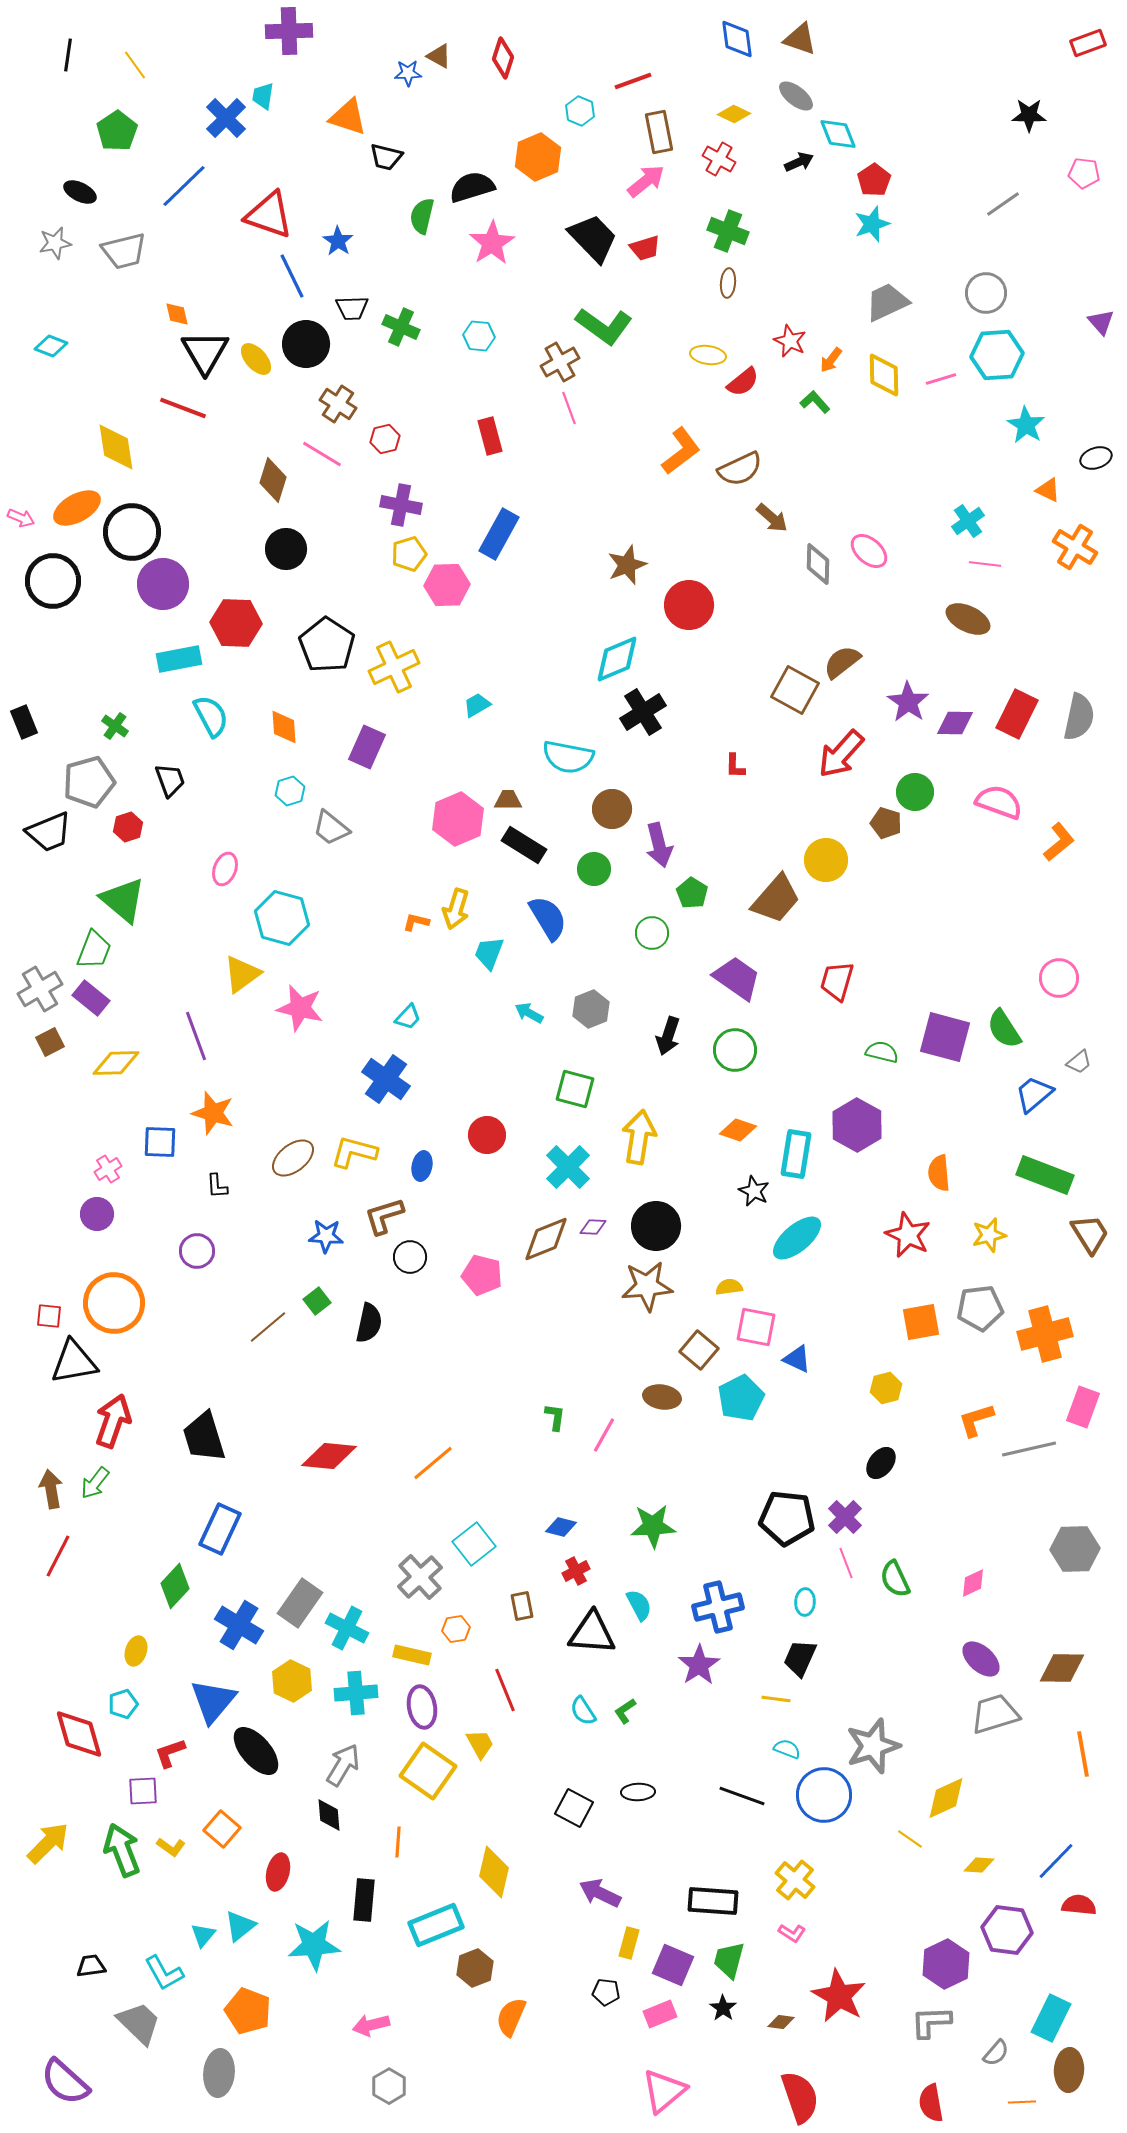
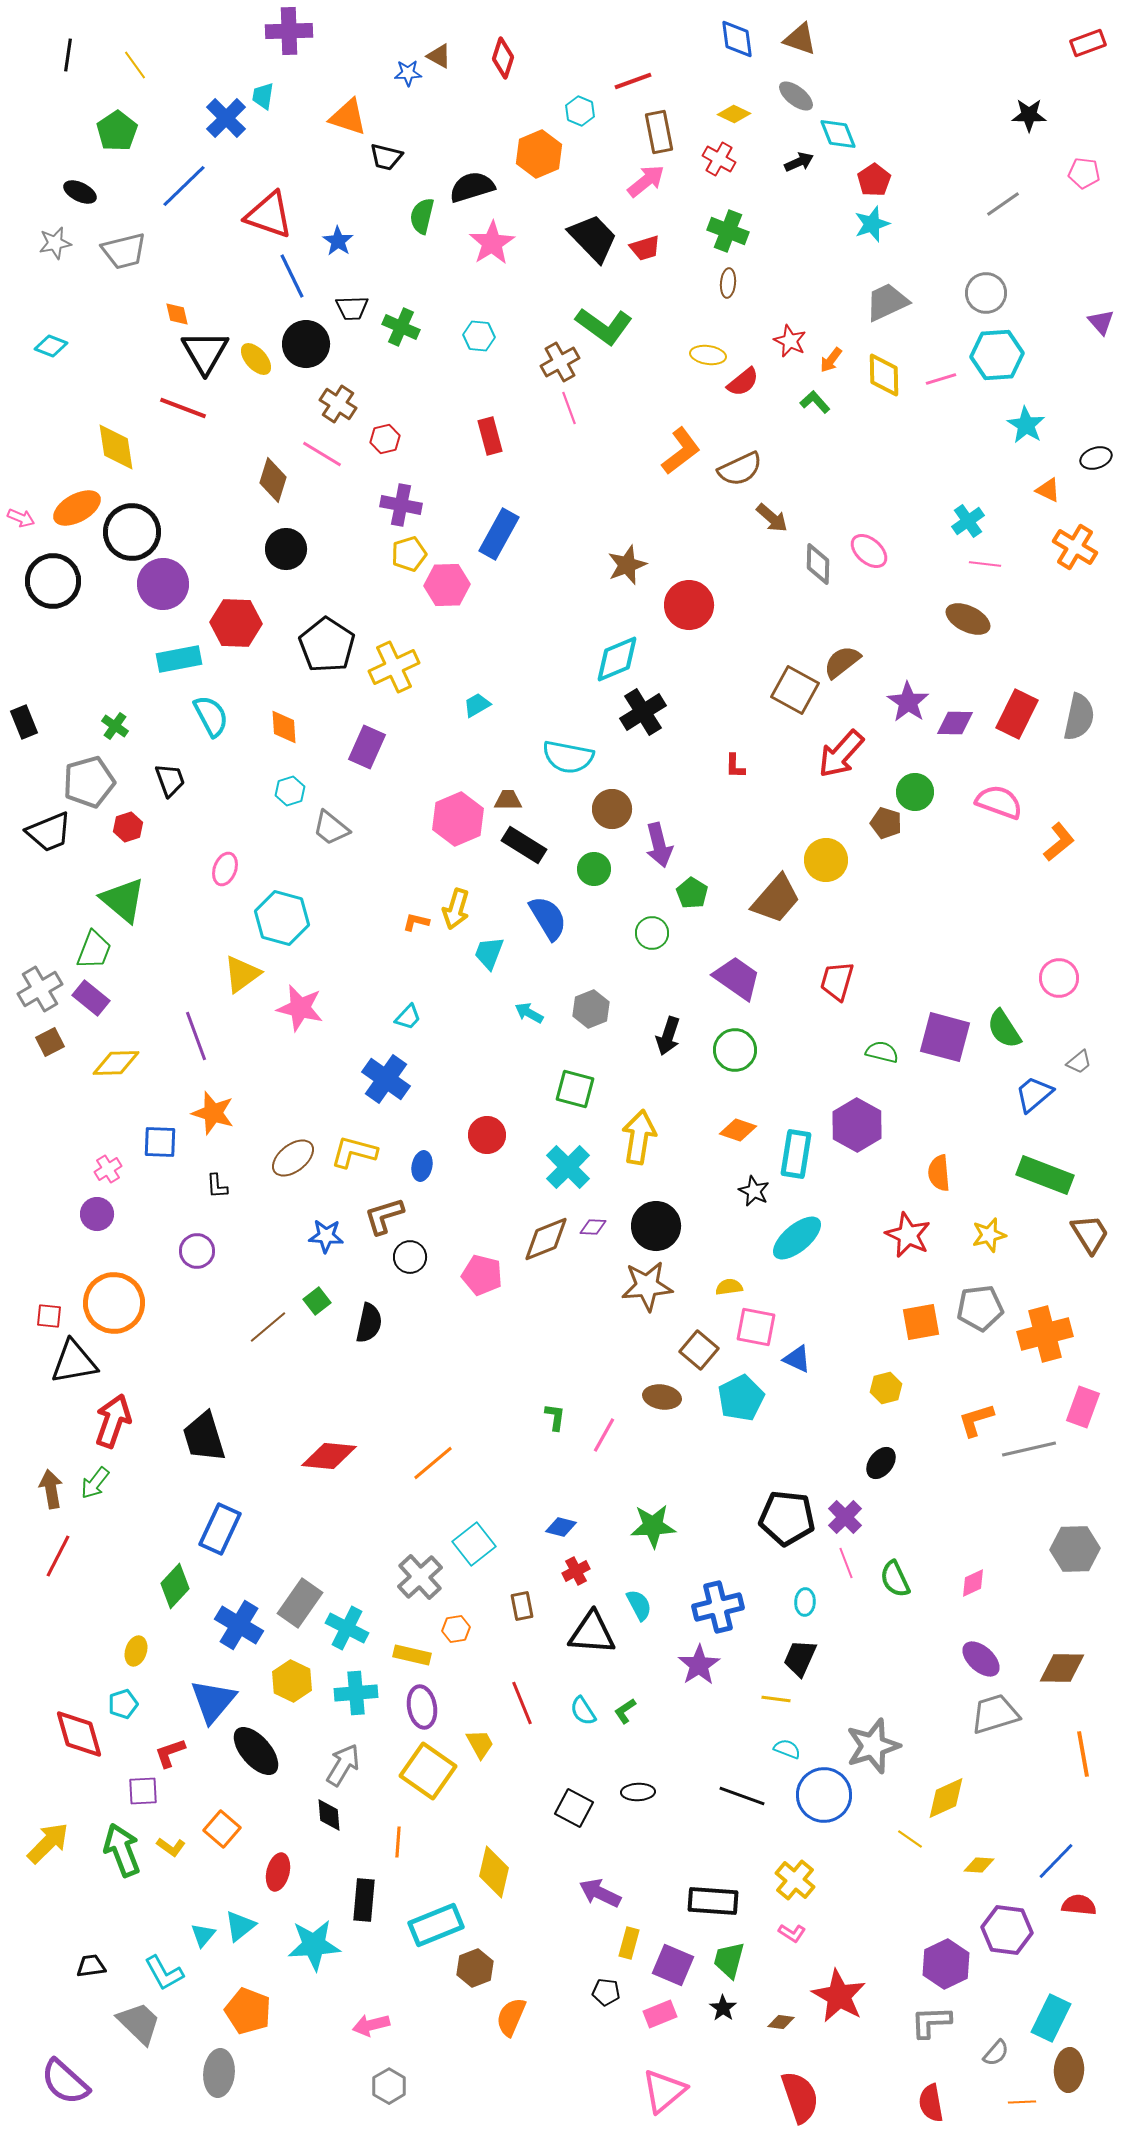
orange hexagon at (538, 157): moved 1 px right, 3 px up
red line at (505, 1690): moved 17 px right, 13 px down
